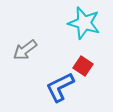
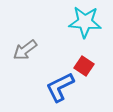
cyan star: moved 1 px right, 1 px up; rotated 12 degrees counterclockwise
red square: moved 1 px right
